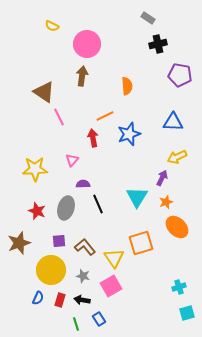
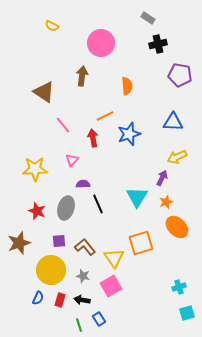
pink circle: moved 14 px right, 1 px up
pink line: moved 4 px right, 8 px down; rotated 12 degrees counterclockwise
green line: moved 3 px right, 1 px down
